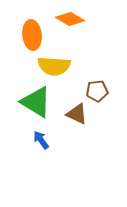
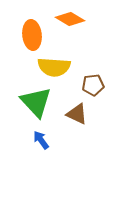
yellow semicircle: moved 1 px down
brown pentagon: moved 4 px left, 6 px up
green triangle: rotated 16 degrees clockwise
